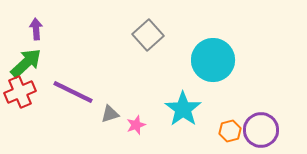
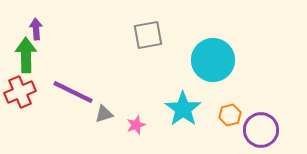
gray square: rotated 32 degrees clockwise
green arrow: moved 8 px up; rotated 48 degrees counterclockwise
gray triangle: moved 6 px left
orange hexagon: moved 16 px up
